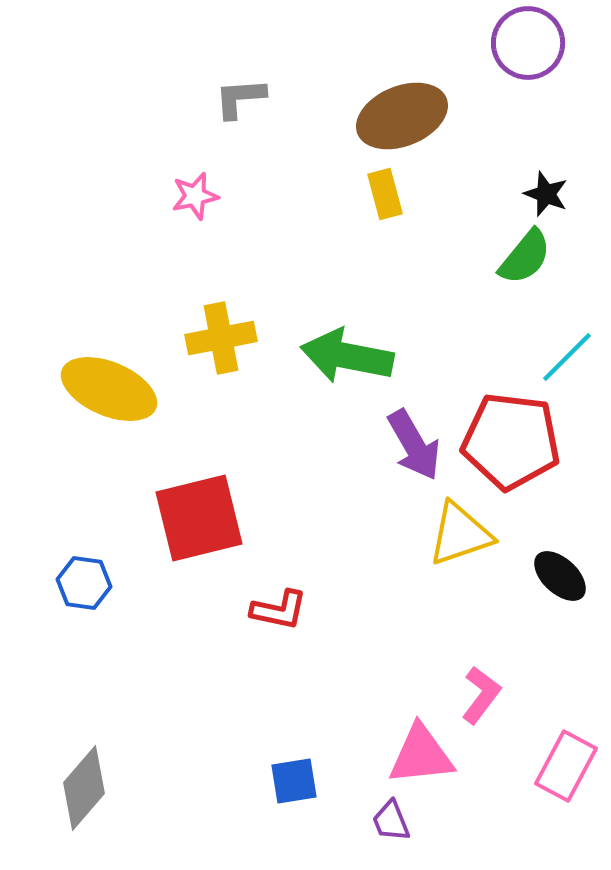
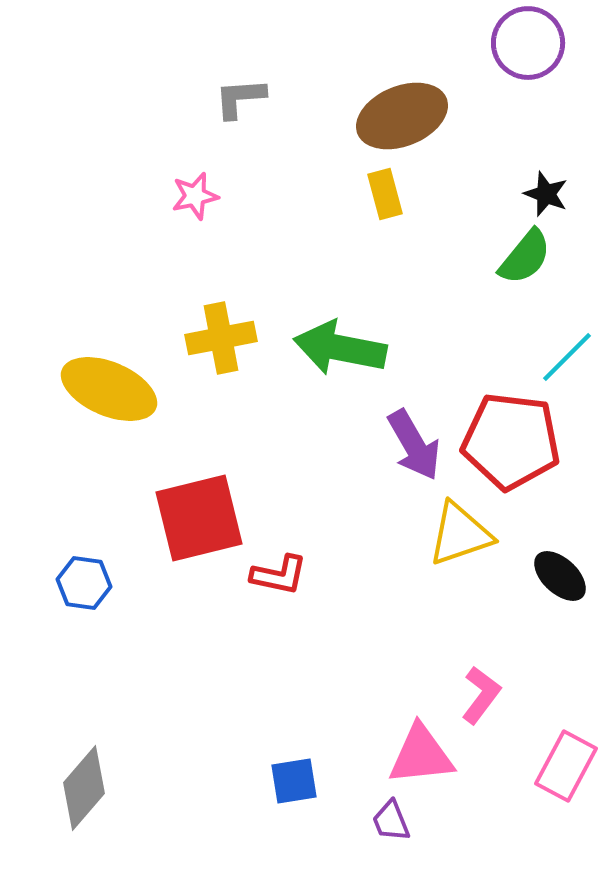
green arrow: moved 7 px left, 8 px up
red L-shape: moved 35 px up
